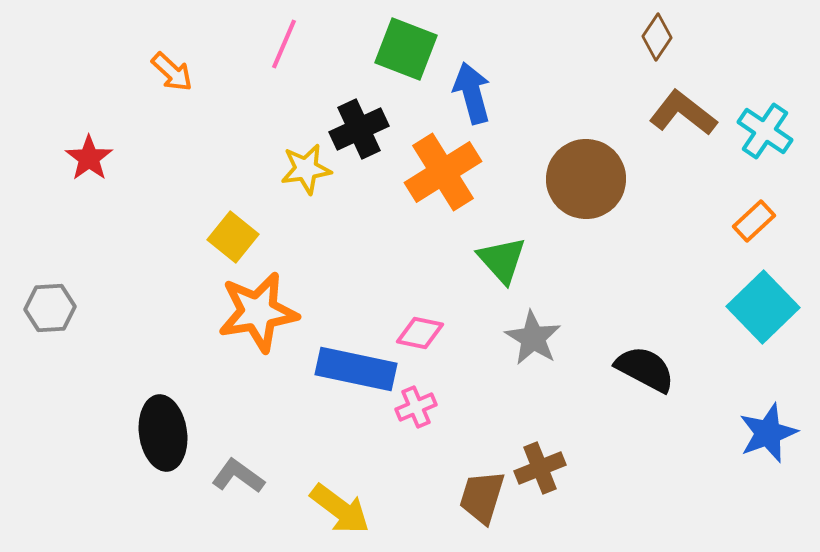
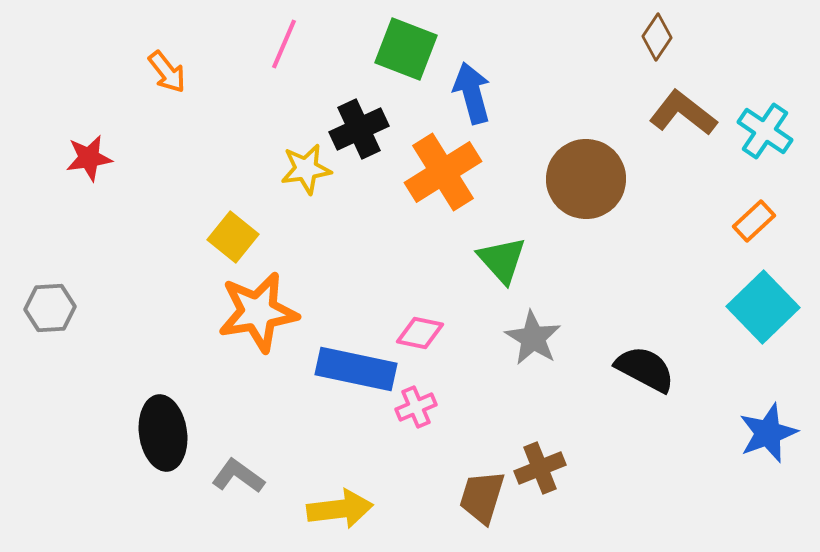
orange arrow: moved 5 px left; rotated 9 degrees clockwise
red star: rotated 27 degrees clockwise
yellow arrow: rotated 44 degrees counterclockwise
